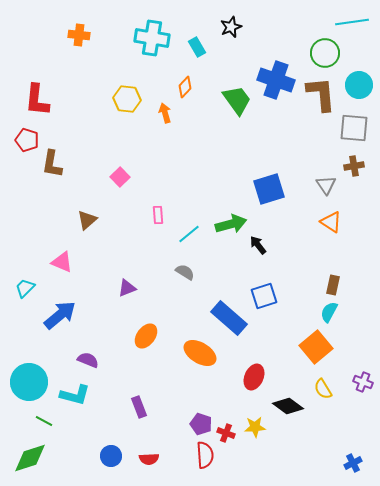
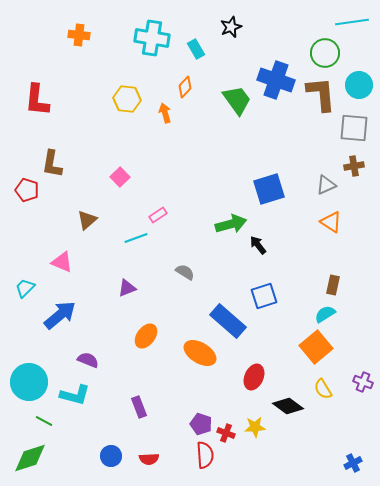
cyan rectangle at (197, 47): moved 1 px left, 2 px down
red pentagon at (27, 140): moved 50 px down
gray triangle at (326, 185): rotated 40 degrees clockwise
pink rectangle at (158, 215): rotated 60 degrees clockwise
cyan line at (189, 234): moved 53 px left, 4 px down; rotated 20 degrees clockwise
cyan semicircle at (329, 312): moved 4 px left, 2 px down; rotated 30 degrees clockwise
blue rectangle at (229, 318): moved 1 px left, 3 px down
